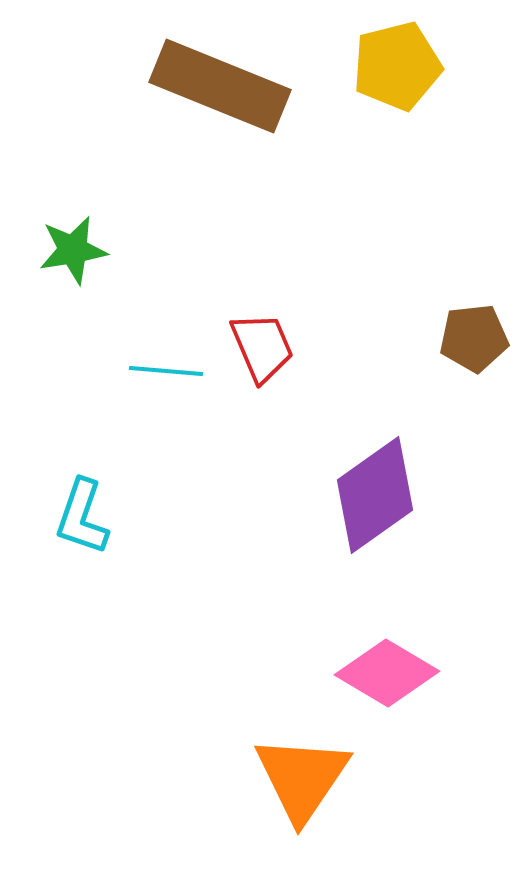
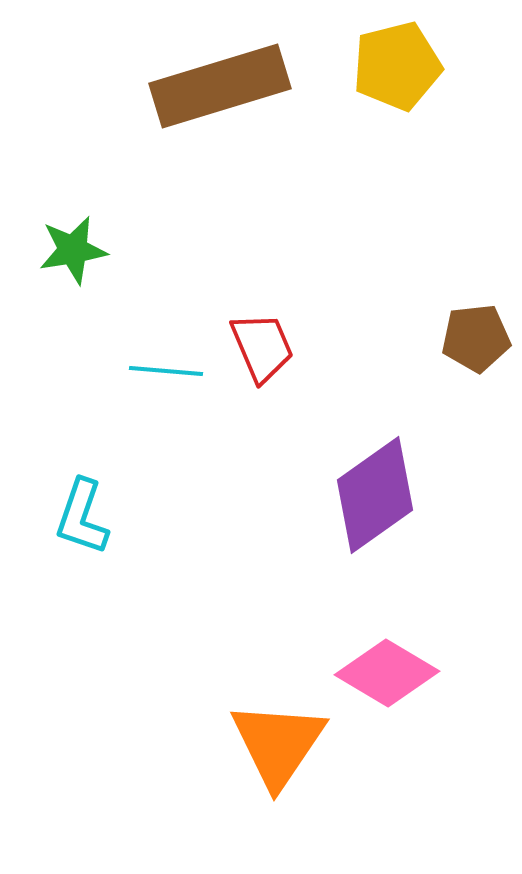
brown rectangle: rotated 39 degrees counterclockwise
brown pentagon: moved 2 px right
orange triangle: moved 24 px left, 34 px up
